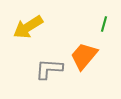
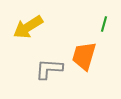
orange trapezoid: rotated 24 degrees counterclockwise
